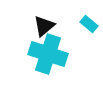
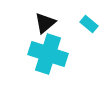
black triangle: moved 1 px right, 3 px up
